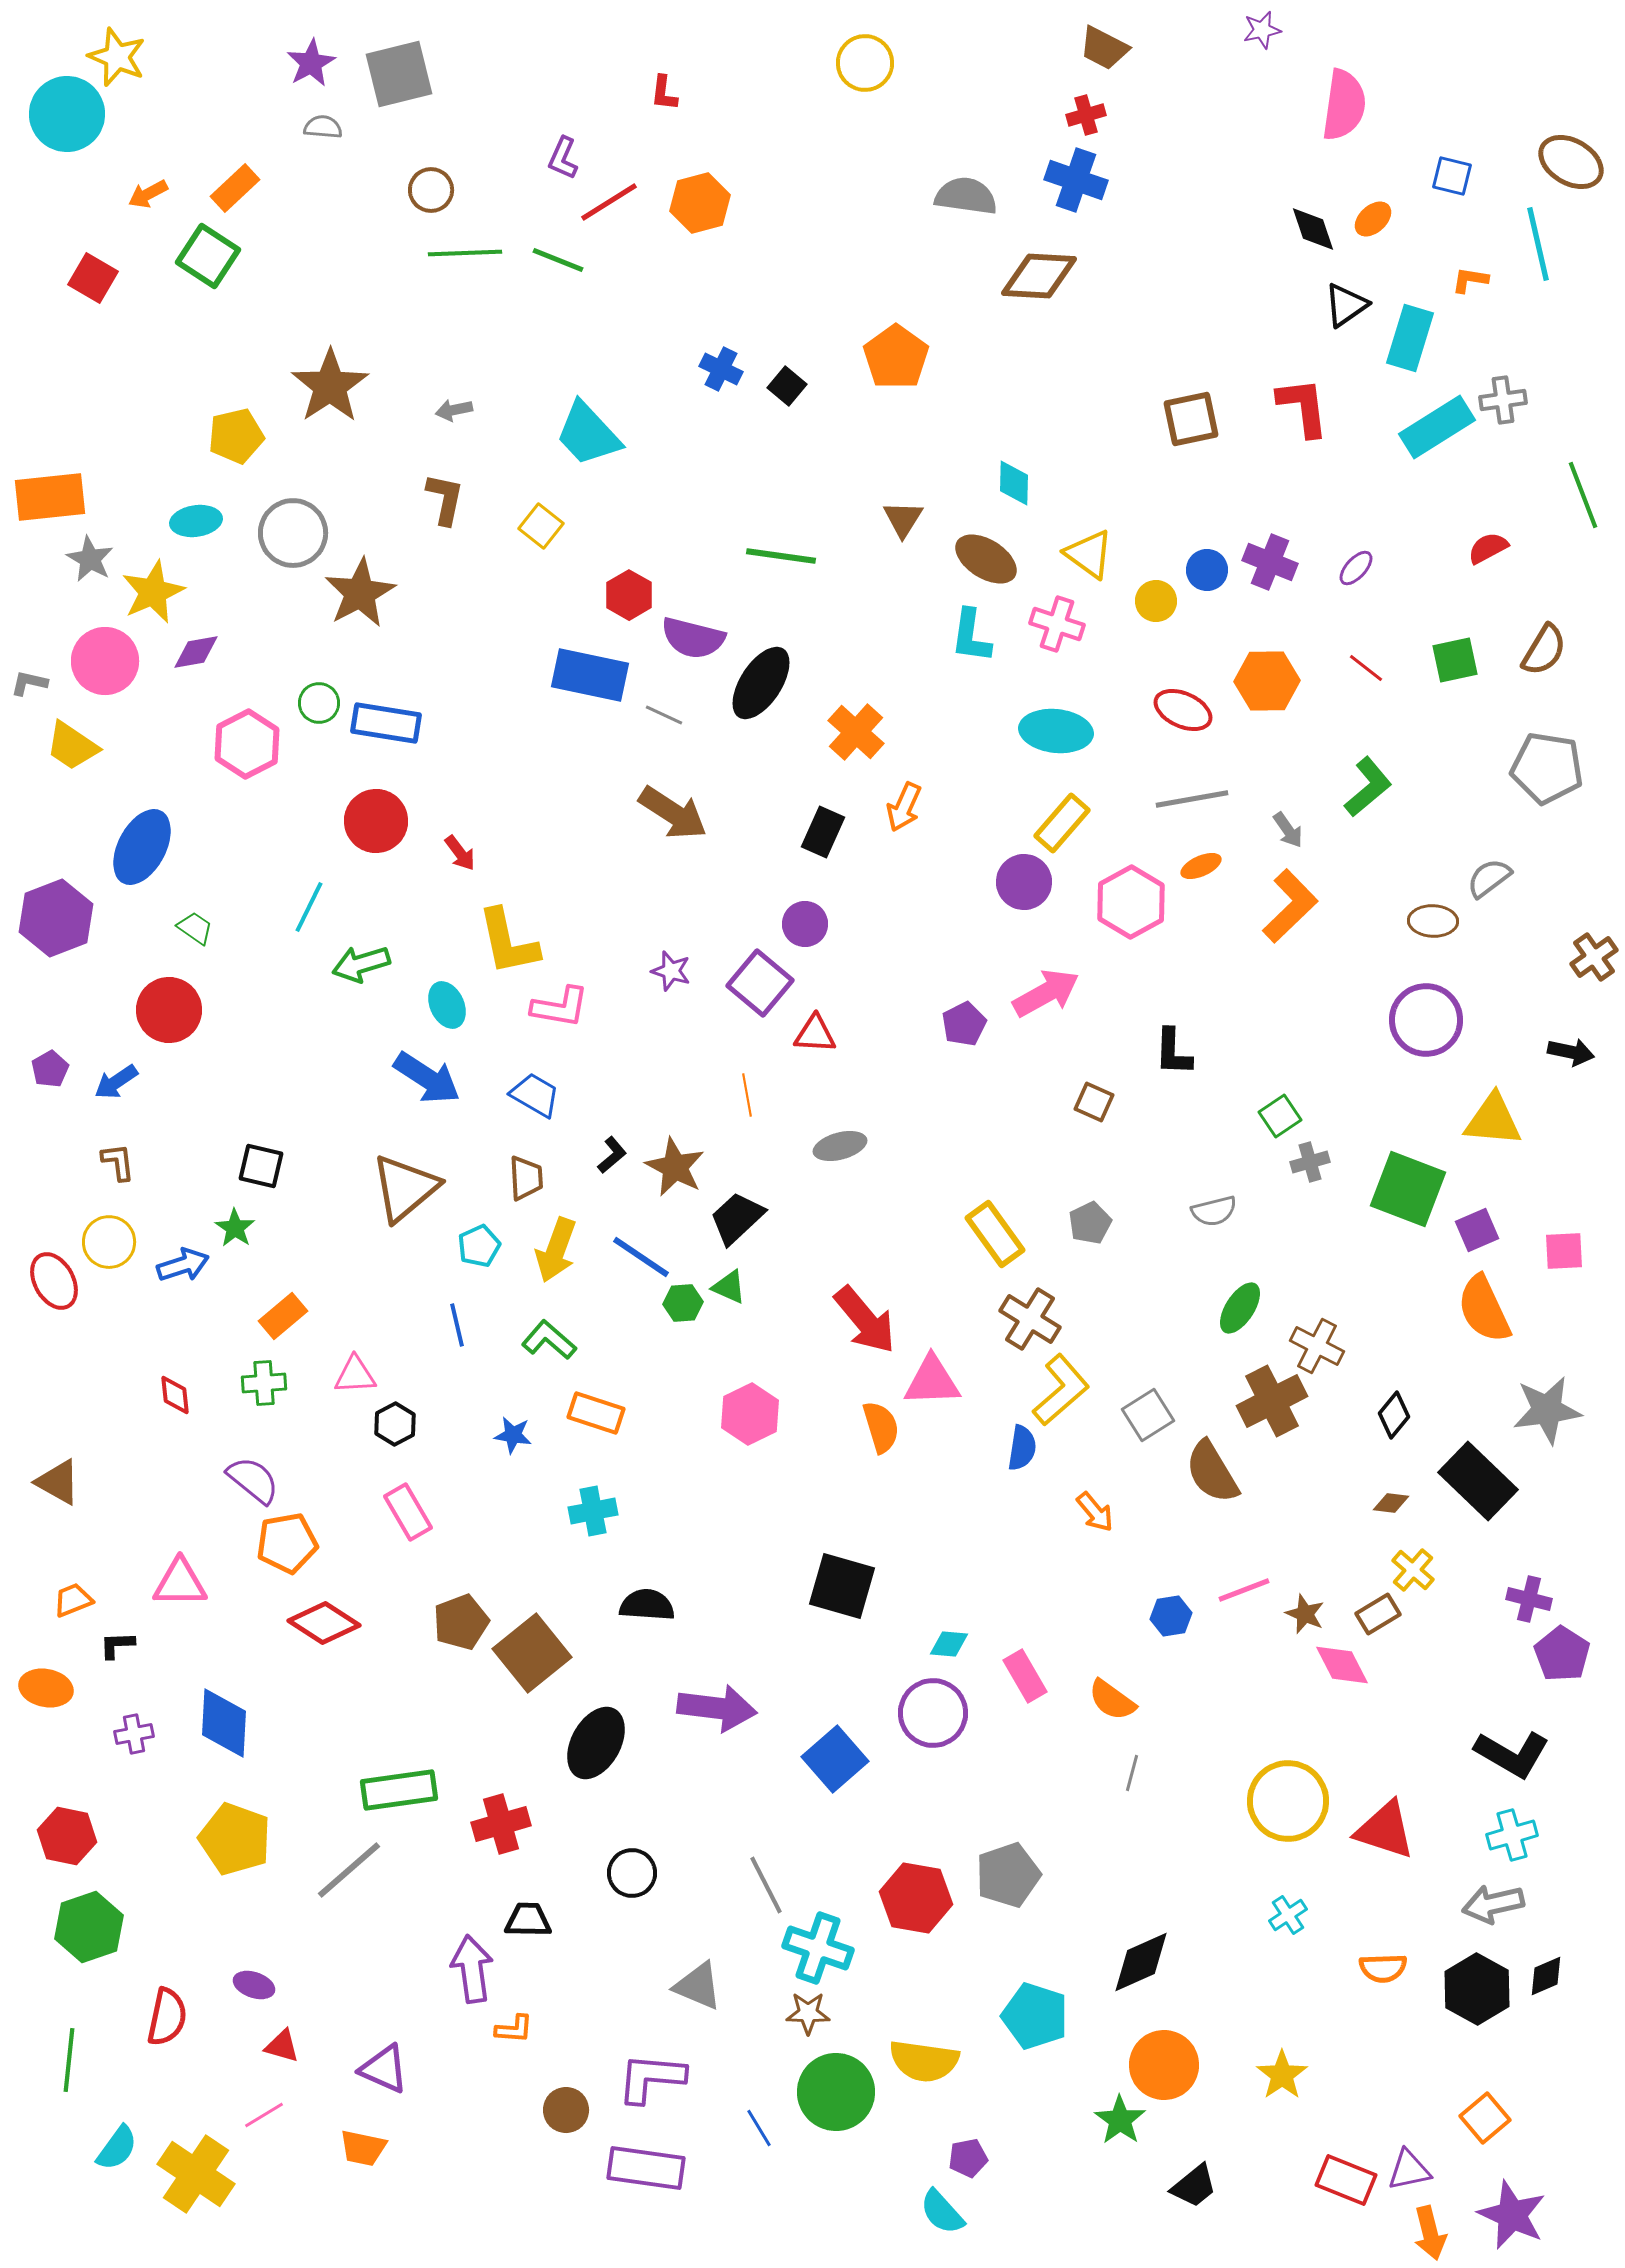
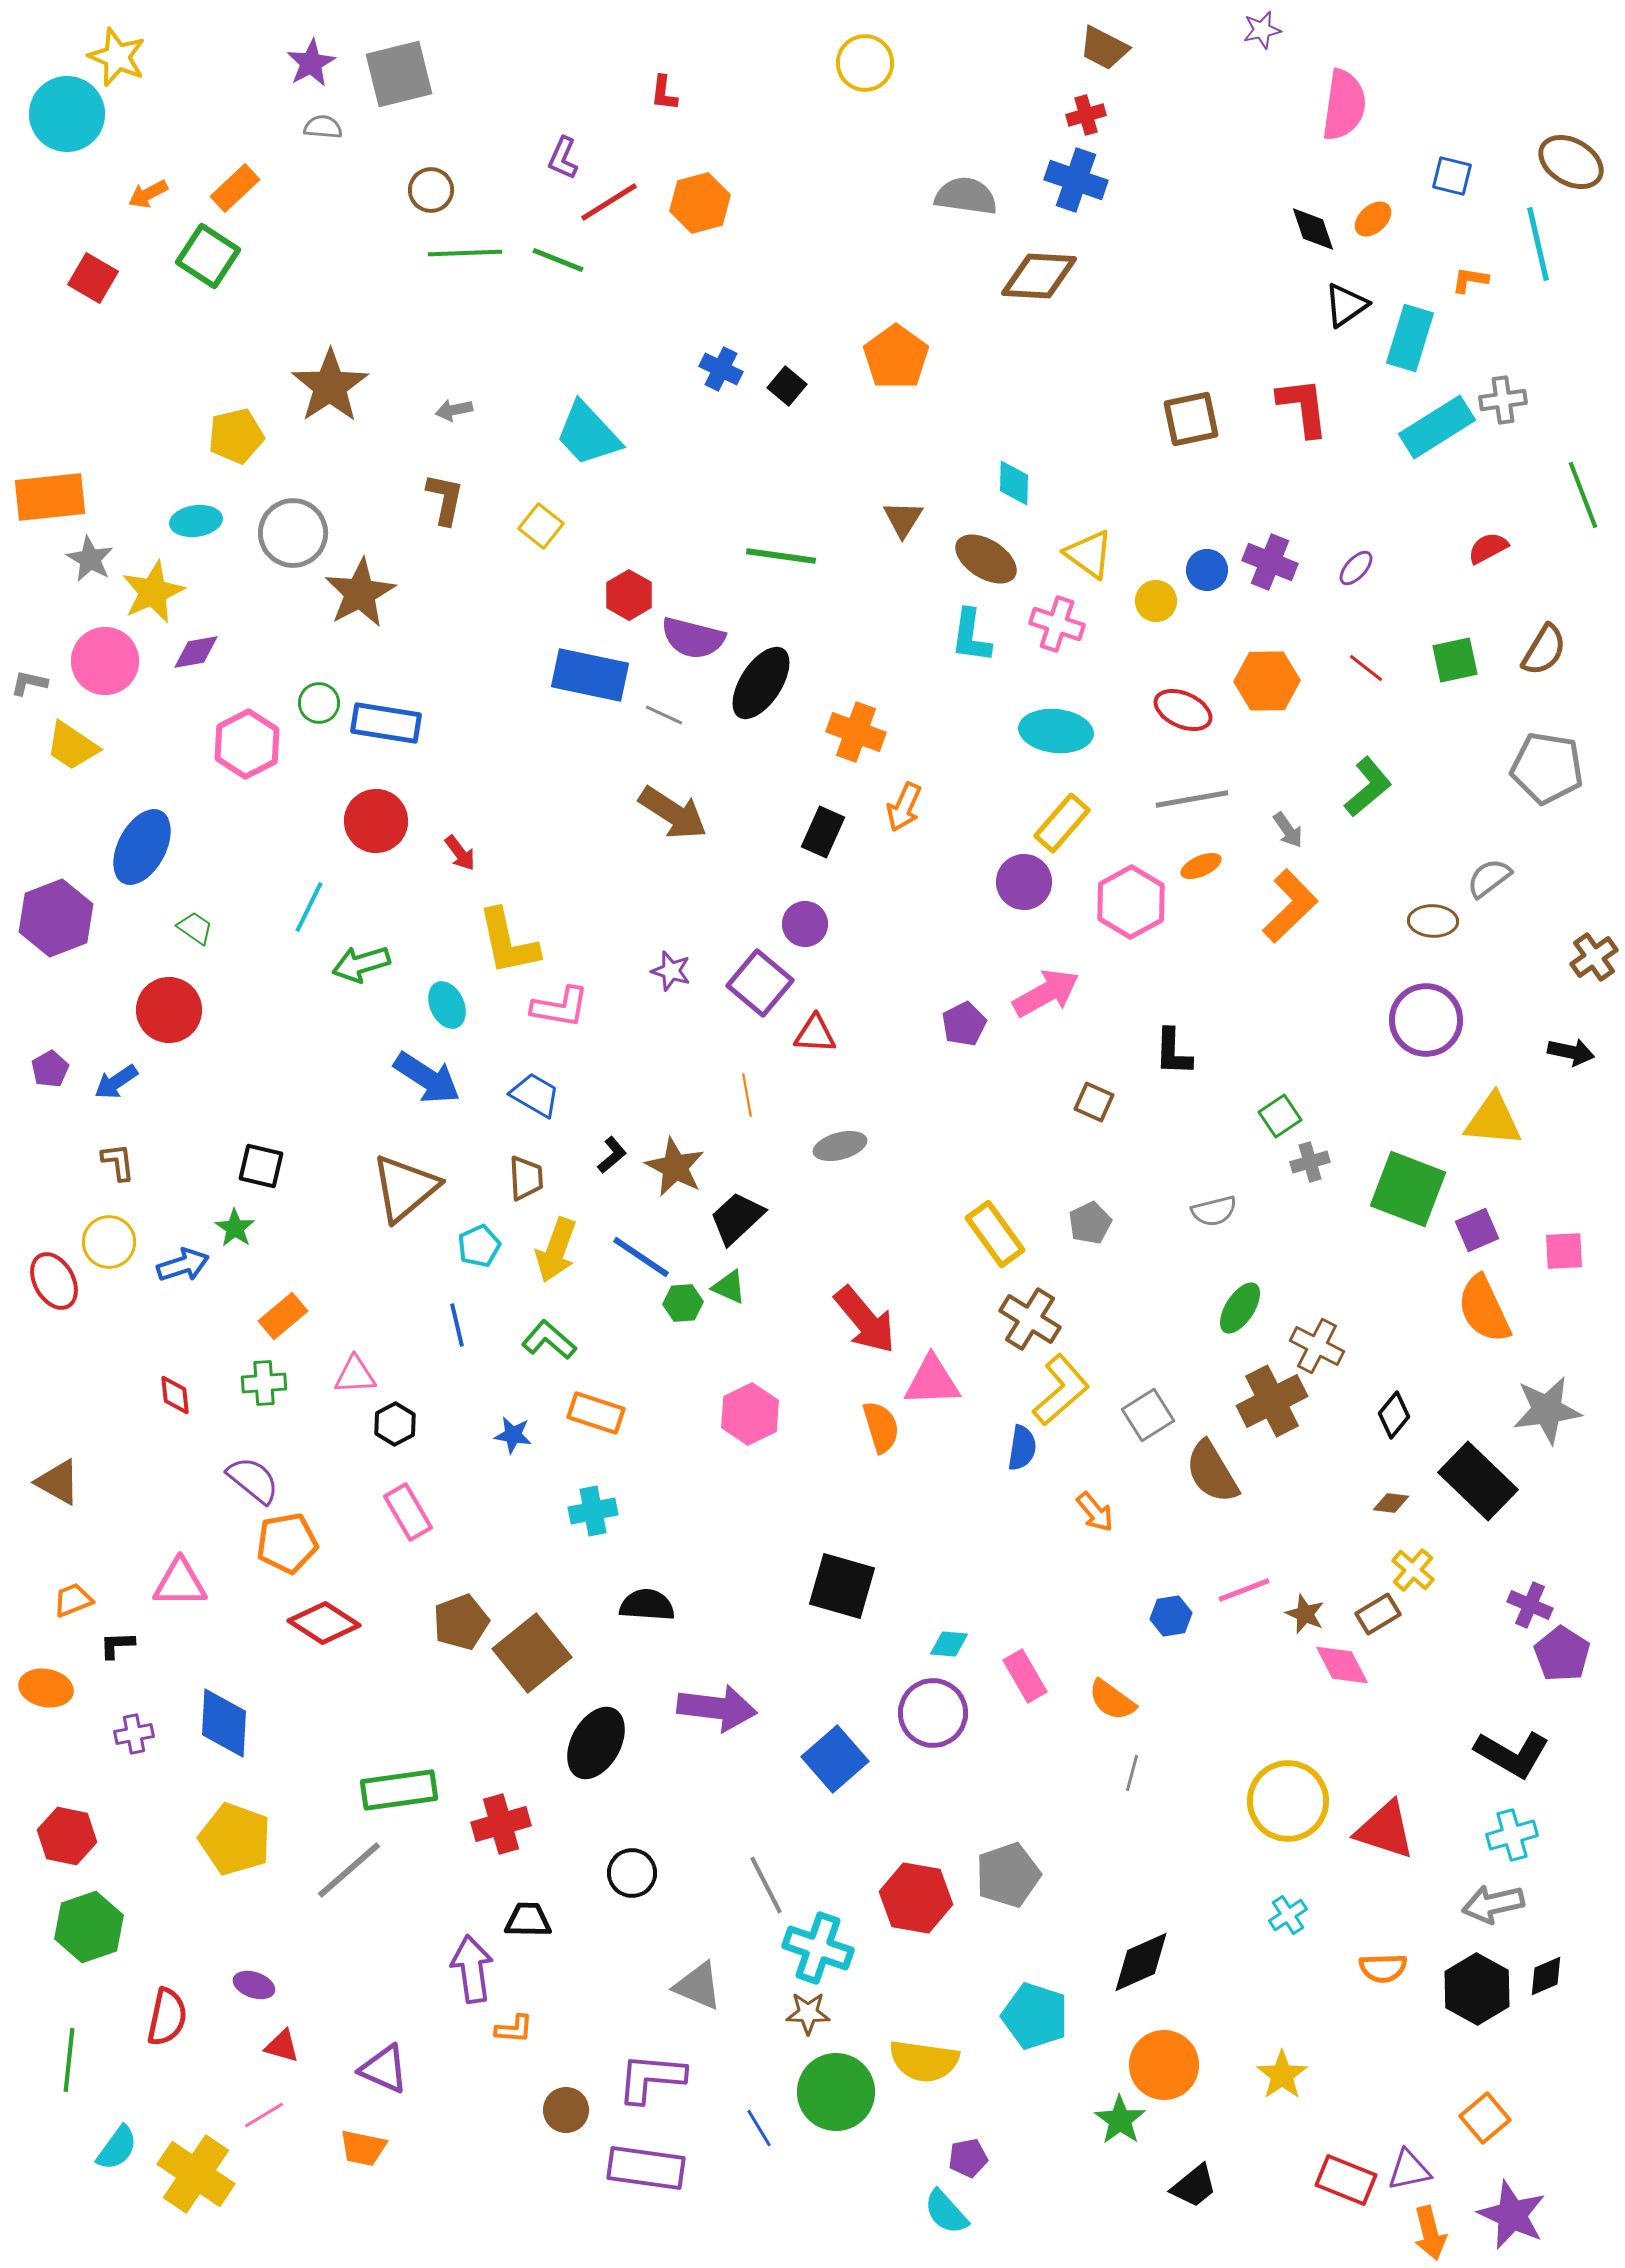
orange cross at (856, 732): rotated 22 degrees counterclockwise
purple cross at (1529, 1599): moved 1 px right, 6 px down; rotated 9 degrees clockwise
cyan semicircle at (942, 2212): moved 4 px right
